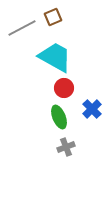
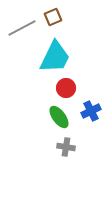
cyan trapezoid: rotated 87 degrees clockwise
red circle: moved 2 px right
blue cross: moved 1 px left, 2 px down; rotated 18 degrees clockwise
green ellipse: rotated 15 degrees counterclockwise
gray cross: rotated 30 degrees clockwise
